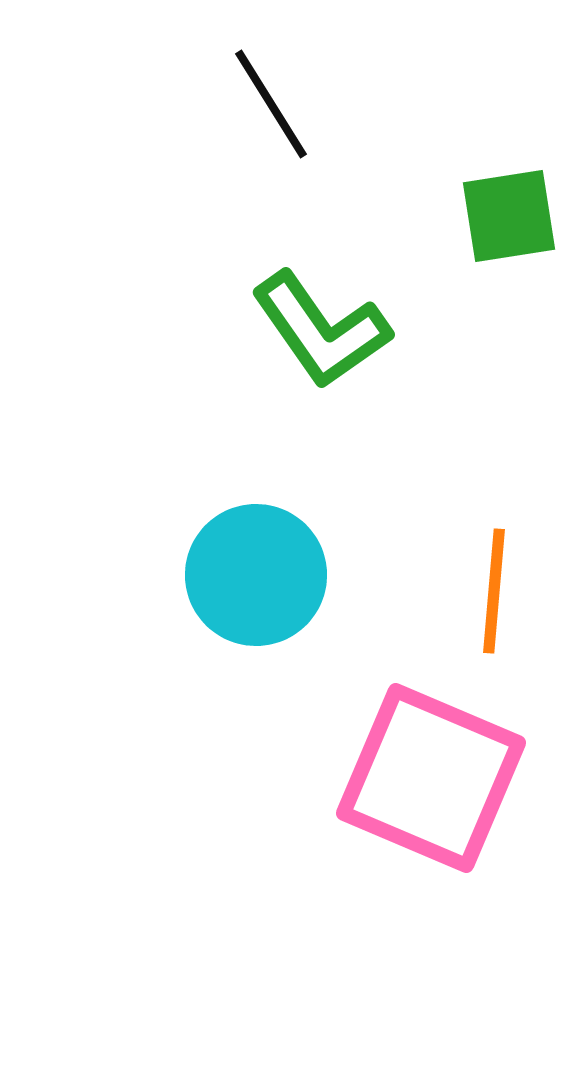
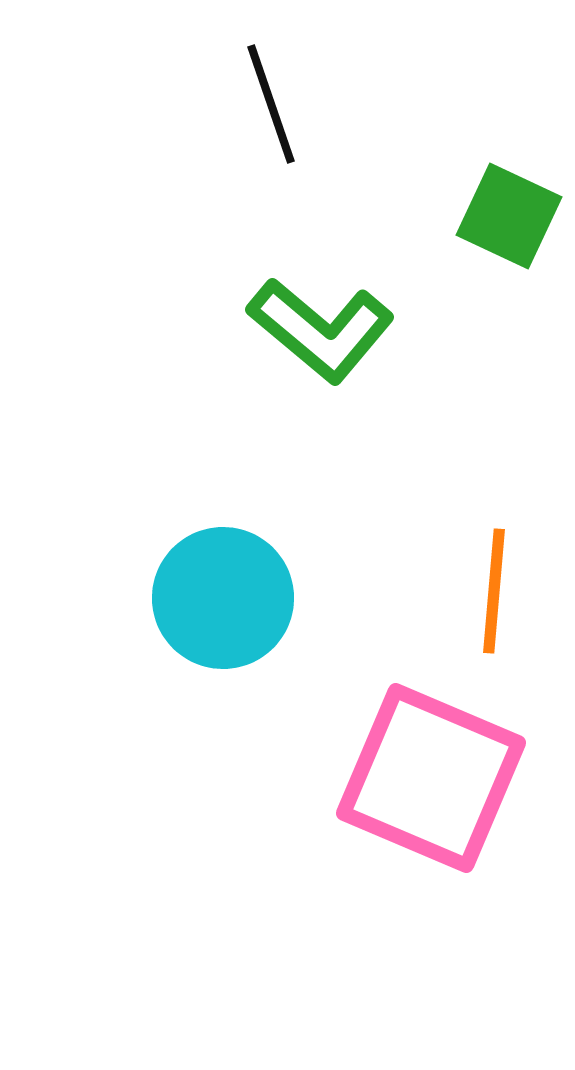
black line: rotated 13 degrees clockwise
green square: rotated 34 degrees clockwise
green L-shape: rotated 15 degrees counterclockwise
cyan circle: moved 33 px left, 23 px down
